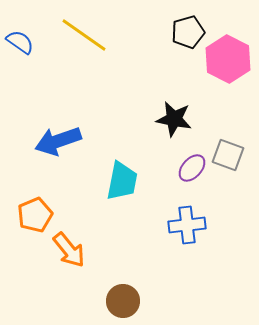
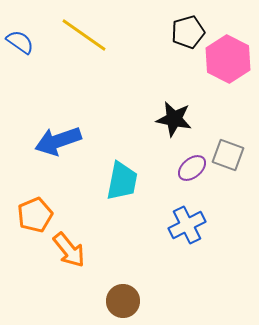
purple ellipse: rotated 8 degrees clockwise
blue cross: rotated 21 degrees counterclockwise
